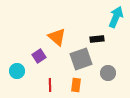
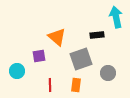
cyan arrow: rotated 35 degrees counterclockwise
black rectangle: moved 4 px up
purple square: rotated 24 degrees clockwise
